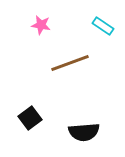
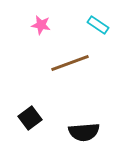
cyan rectangle: moved 5 px left, 1 px up
